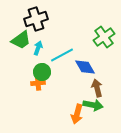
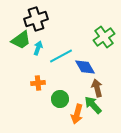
cyan line: moved 1 px left, 1 px down
green circle: moved 18 px right, 27 px down
green arrow: rotated 144 degrees counterclockwise
